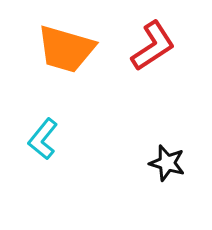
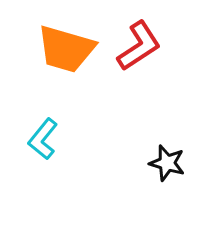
red L-shape: moved 14 px left
